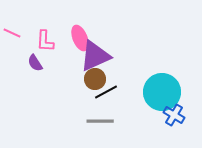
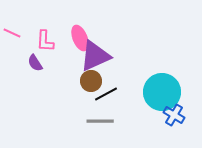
brown circle: moved 4 px left, 2 px down
black line: moved 2 px down
